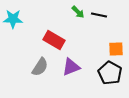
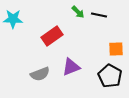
red rectangle: moved 2 px left, 4 px up; rotated 65 degrees counterclockwise
gray semicircle: moved 7 px down; rotated 36 degrees clockwise
black pentagon: moved 3 px down
